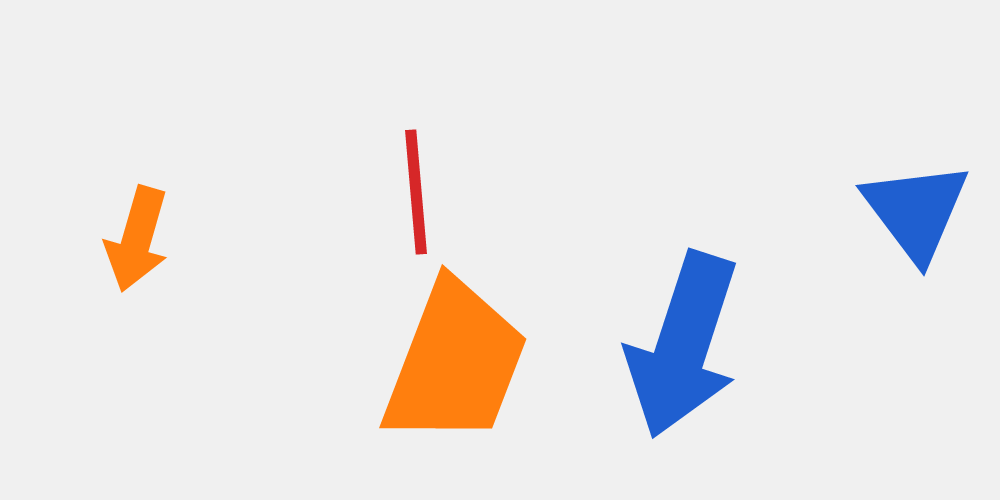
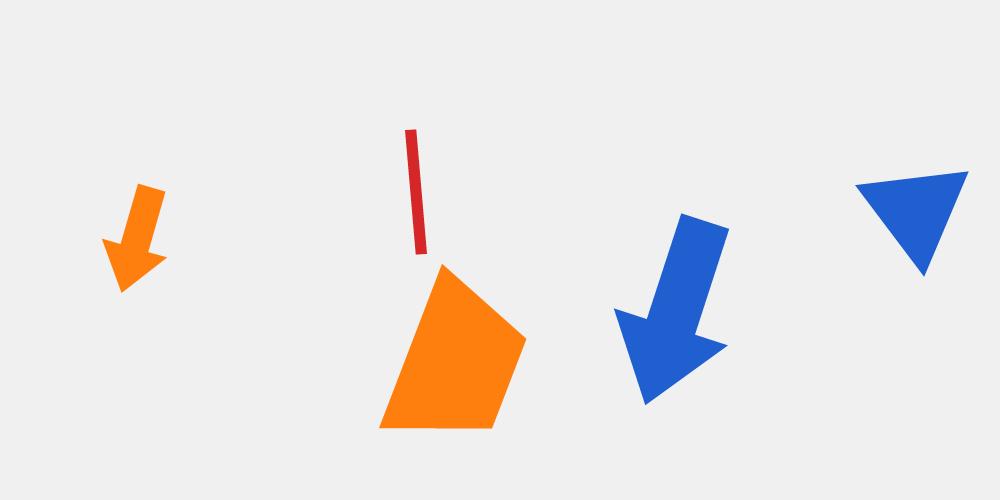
blue arrow: moved 7 px left, 34 px up
